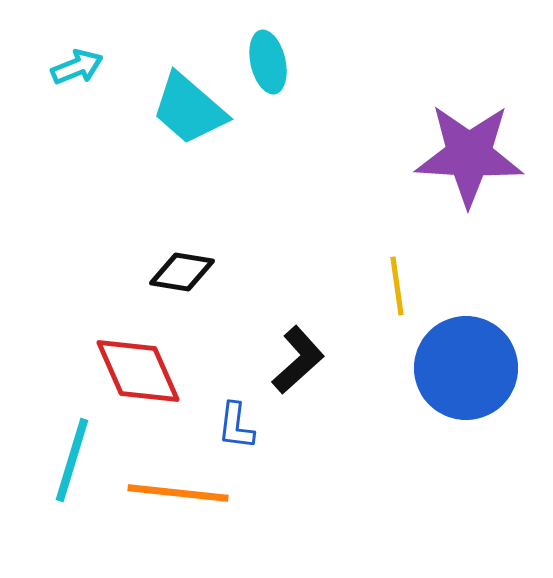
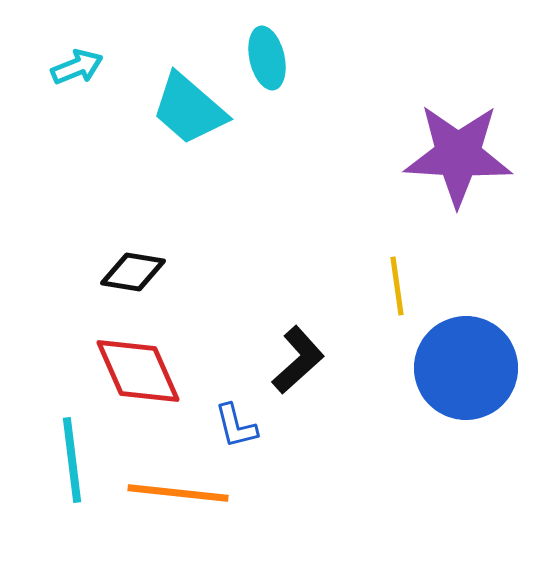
cyan ellipse: moved 1 px left, 4 px up
purple star: moved 11 px left
black diamond: moved 49 px left
blue L-shape: rotated 21 degrees counterclockwise
cyan line: rotated 24 degrees counterclockwise
